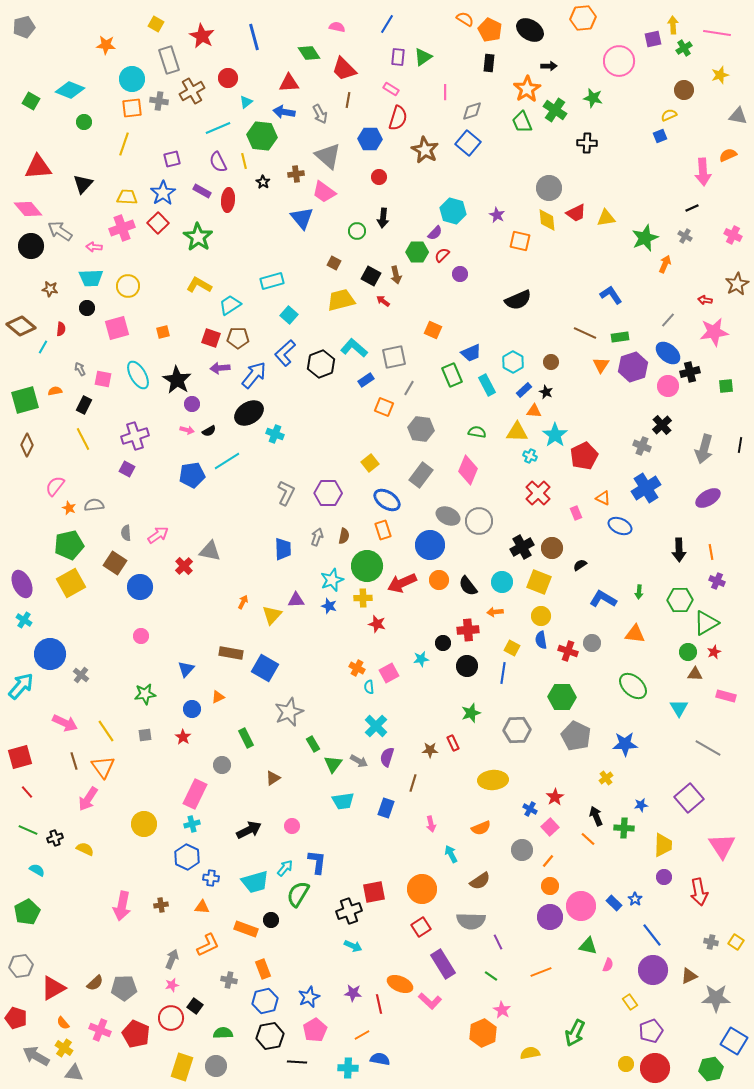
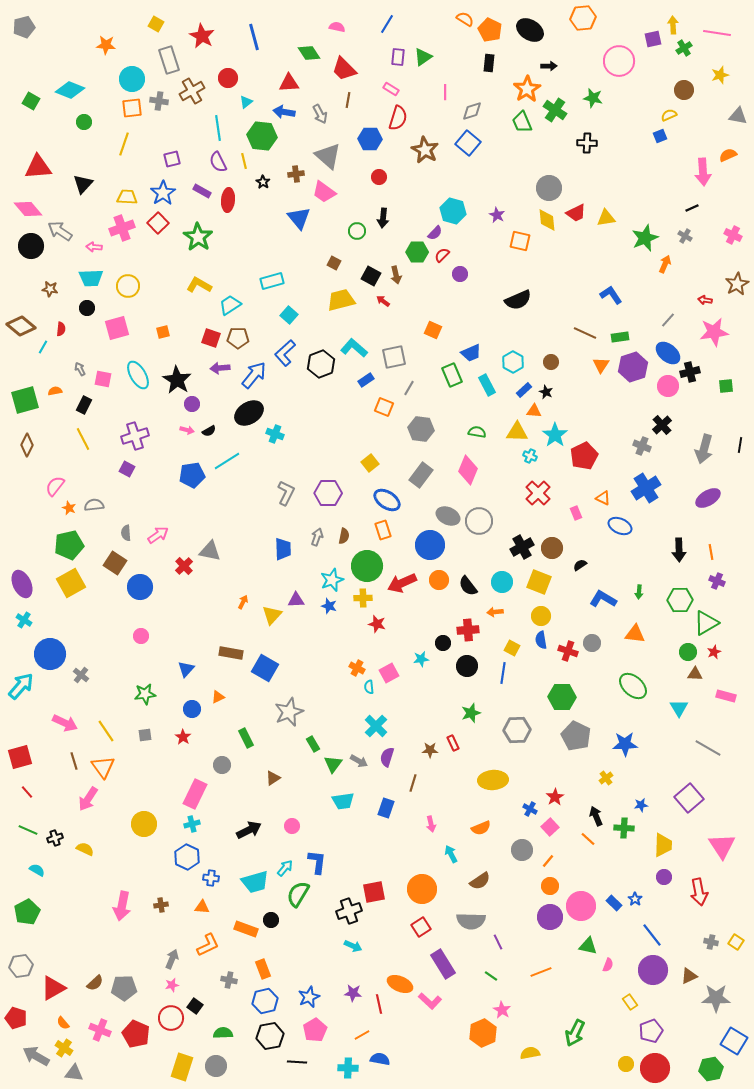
cyan line at (218, 128): rotated 75 degrees counterclockwise
blue triangle at (302, 218): moved 3 px left
